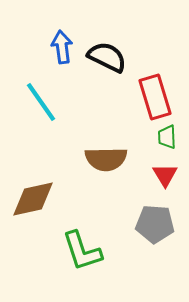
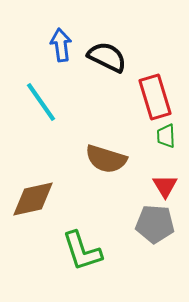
blue arrow: moved 1 px left, 2 px up
green trapezoid: moved 1 px left, 1 px up
brown semicircle: rotated 18 degrees clockwise
red triangle: moved 11 px down
